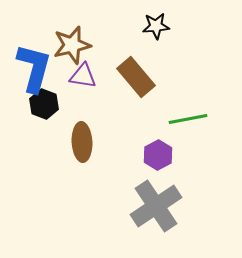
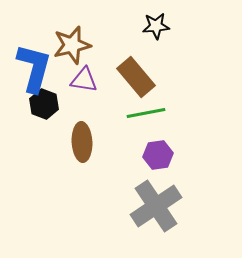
purple triangle: moved 1 px right, 4 px down
green line: moved 42 px left, 6 px up
purple hexagon: rotated 20 degrees clockwise
